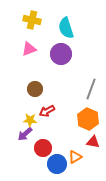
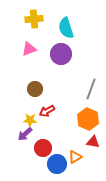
yellow cross: moved 2 px right, 1 px up; rotated 18 degrees counterclockwise
